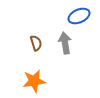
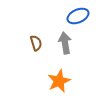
blue ellipse: moved 1 px left
orange star: moved 25 px right; rotated 15 degrees counterclockwise
